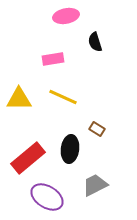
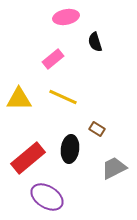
pink ellipse: moved 1 px down
pink rectangle: rotated 30 degrees counterclockwise
gray trapezoid: moved 19 px right, 17 px up
